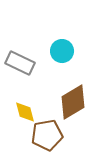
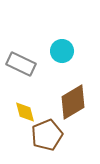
gray rectangle: moved 1 px right, 1 px down
brown pentagon: rotated 12 degrees counterclockwise
